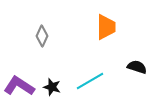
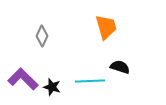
orange trapezoid: rotated 16 degrees counterclockwise
black semicircle: moved 17 px left
cyan line: rotated 28 degrees clockwise
purple L-shape: moved 4 px right, 7 px up; rotated 12 degrees clockwise
